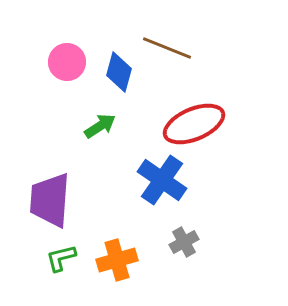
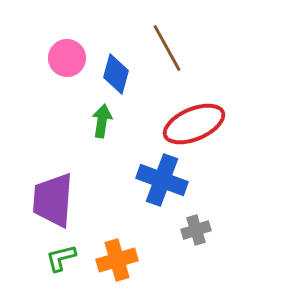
brown line: rotated 39 degrees clockwise
pink circle: moved 4 px up
blue diamond: moved 3 px left, 2 px down
green arrow: moved 2 px right, 5 px up; rotated 48 degrees counterclockwise
blue cross: rotated 15 degrees counterclockwise
purple trapezoid: moved 3 px right
gray cross: moved 12 px right, 12 px up; rotated 12 degrees clockwise
